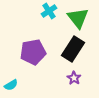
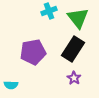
cyan cross: rotated 14 degrees clockwise
cyan semicircle: rotated 32 degrees clockwise
